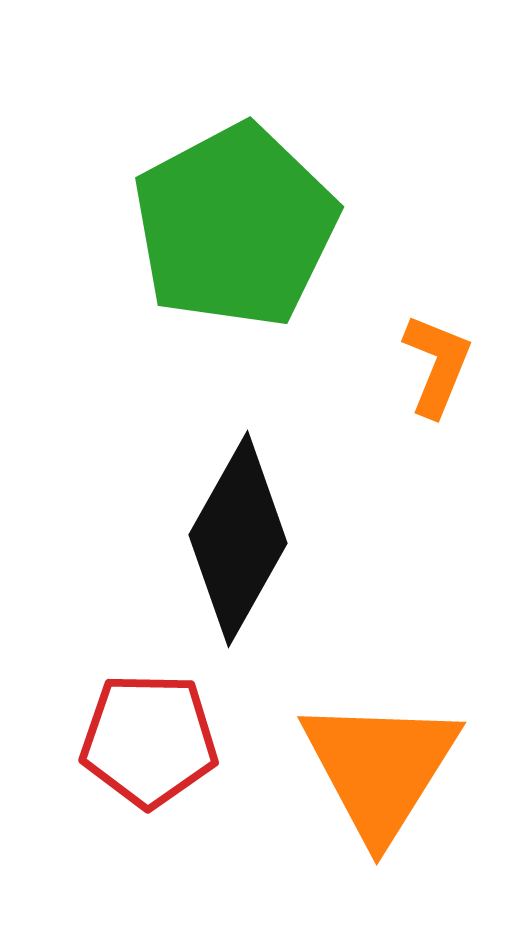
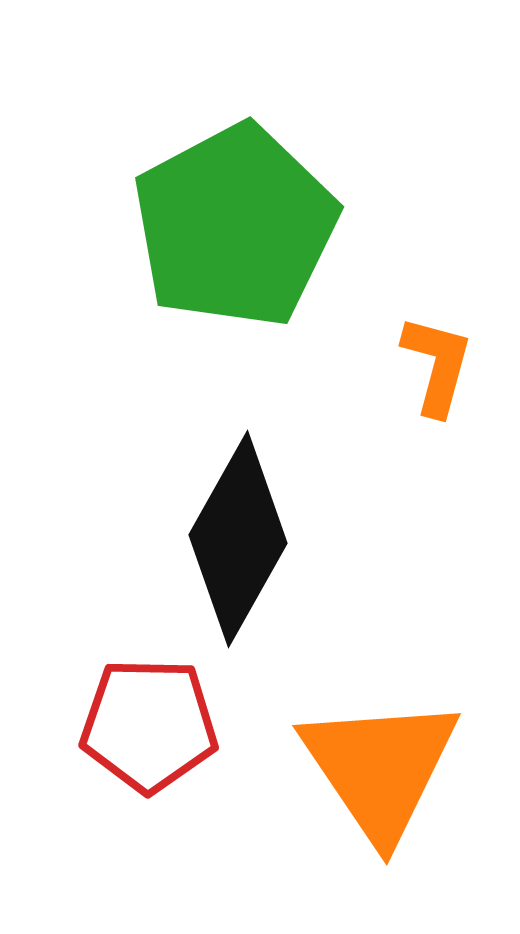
orange L-shape: rotated 7 degrees counterclockwise
red pentagon: moved 15 px up
orange triangle: rotated 6 degrees counterclockwise
